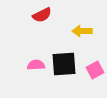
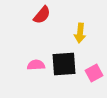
red semicircle: rotated 24 degrees counterclockwise
yellow arrow: moved 2 px left, 2 px down; rotated 84 degrees counterclockwise
pink square: moved 1 px left, 3 px down
